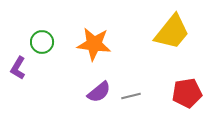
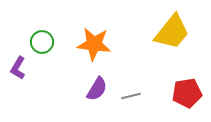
purple semicircle: moved 2 px left, 3 px up; rotated 20 degrees counterclockwise
